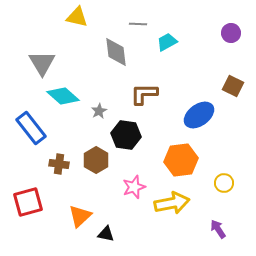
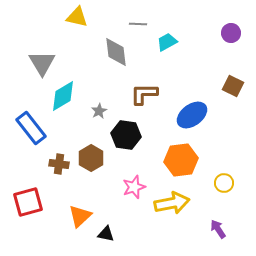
cyan diamond: rotated 72 degrees counterclockwise
blue ellipse: moved 7 px left
brown hexagon: moved 5 px left, 2 px up
